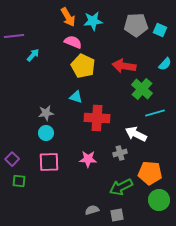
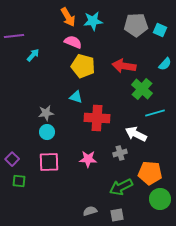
yellow pentagon: rotated 10 degrees counterclockwise
cyan circle: moved 1 px right, 1 px up
green circle: moved 1 px right, 1 px up
gray semicircle: moved 2 px left, 1 px down
